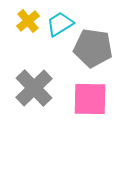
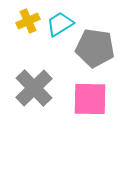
yellow cross: rotated 15 degrees clockwise
gray pentagon: moved 2 px right
